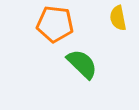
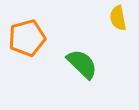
orange pentagon: moved 28 px left, 14 px down; rotated 21 degrees counterclockwise
